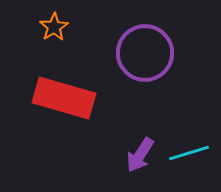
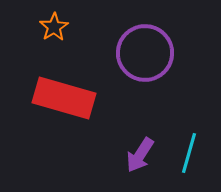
cyan line: rotated 57 degrees counterclockwise
